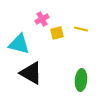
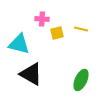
pink cross: rotated 32 degrees clockwise
black triangle: moved 1 px down
green ellipse: rotated 20 degrees clockwise
